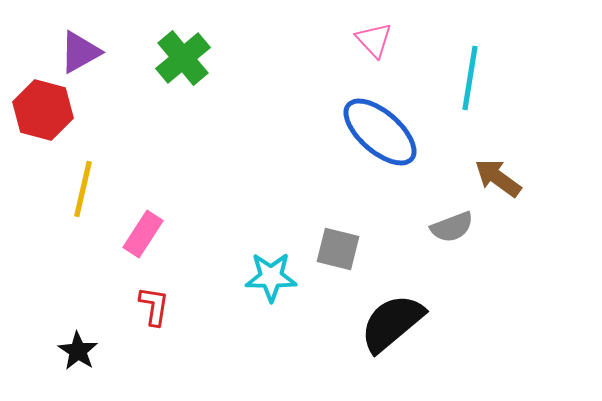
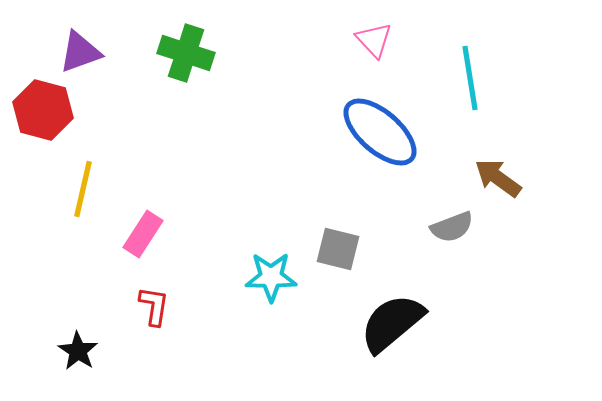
purple triangle: rotated 9 degrees clockwise
green cross: moved 3 px right, 5 px up; rotated 32 degrees counterclockwise
cyan line: rotated 18 degrees counterclockwise
